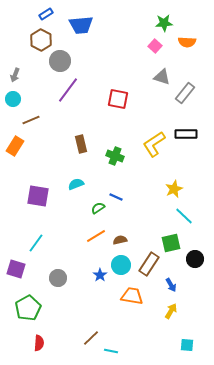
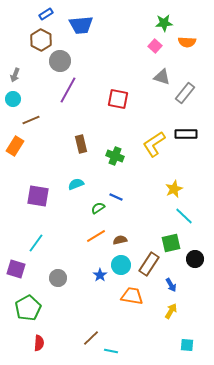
purple line at (68, 90): rotated 8 degrees counterclockwise
